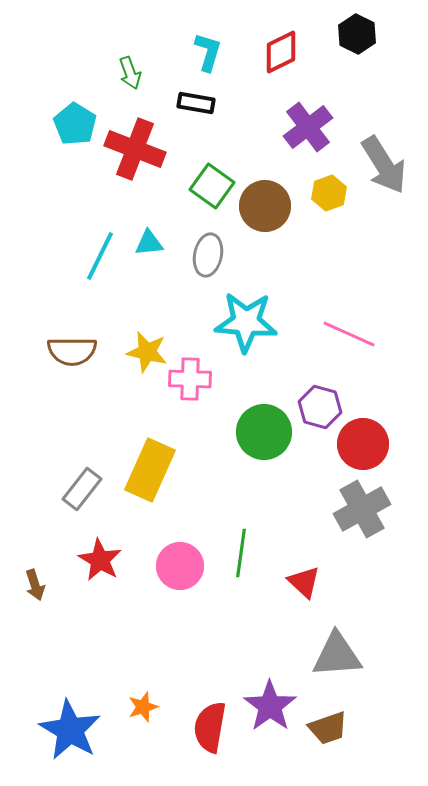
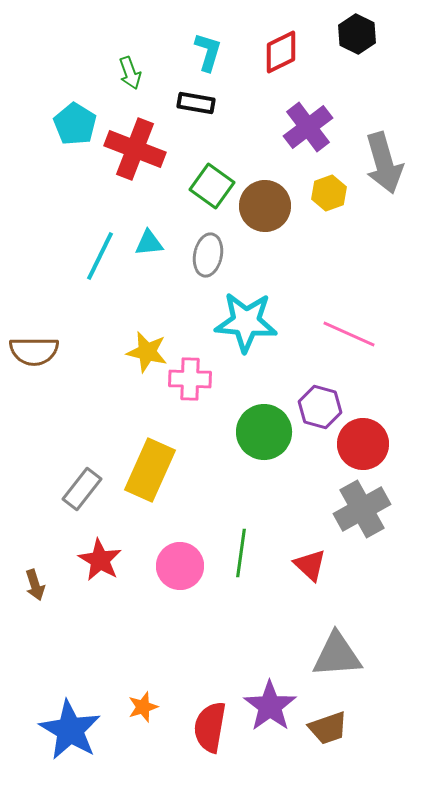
gray arrow: moved 2 px up; rotated 16 degrees clockwise
brown semicircle: moved 38 px left
red triangle: moved 6 px right, 17 px up
